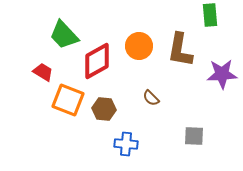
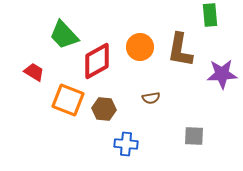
orange circle: moved 1 px right, 1 px down
red trapezoid: moved 9 px left
brown semicircle: rotated 54 degrees counterclockwise
